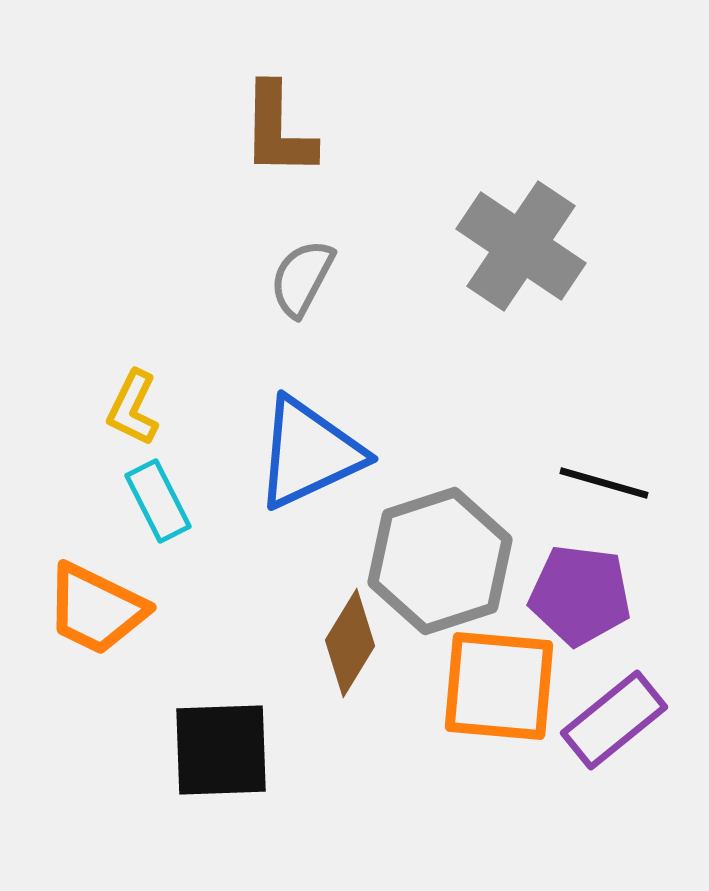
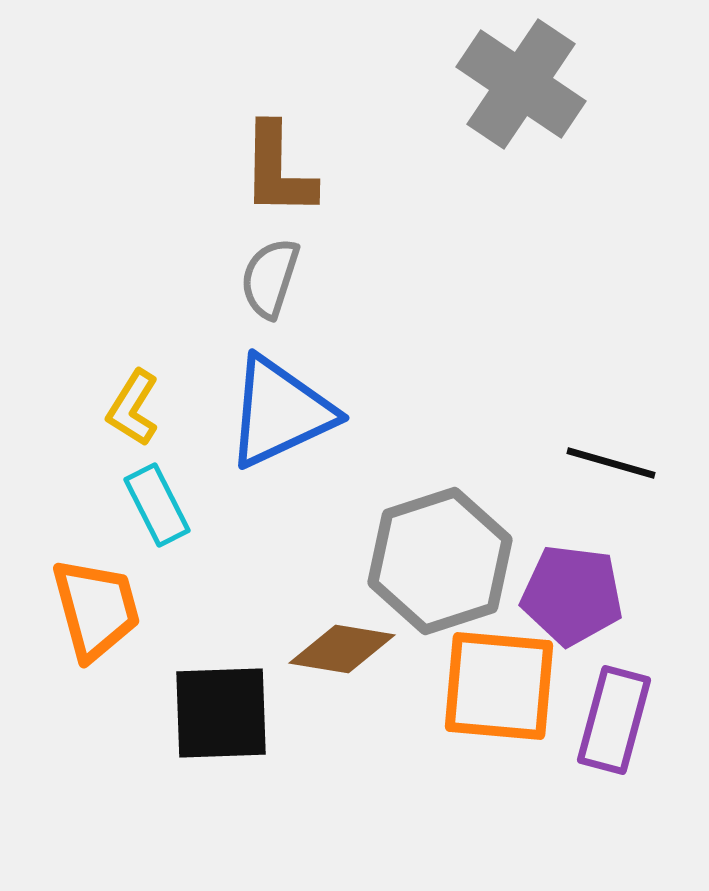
brown L-shape: moved 40 px down
gray cross: moved 162 px up
gray semicircle: moved 32 px left; rotated 10 degrees counterclockwise
yellow L-shape: rotated 6 degrees clockwise
blue triangle: moved 29 px left, 41 px up
black line: moved 7 px right, 20 px up
cyan rectangle: moved 1 px left, 4 px down
purple pentagon: moved 8 px left
orange trapezoid: rotated 131 degrees counterclockwise
brown diamond: moved 8 px left, 6 px down; rotated 68 degrees clockwise
purple rectangle: rotated 36 degrees counterclockwise
black square: moved 37 px up
